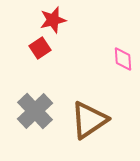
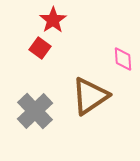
red star: rotated 20 degrees counterclockwise
red square: rotated 20 degrees counterclockwise
brown triangle: moved 1 px right, 24 px up
